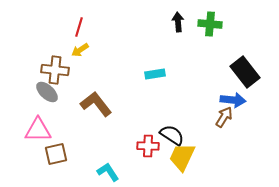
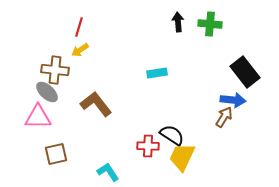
cyan rectangle: moved 2 px right, 1 px up
pink triangle: moved 13 px up
